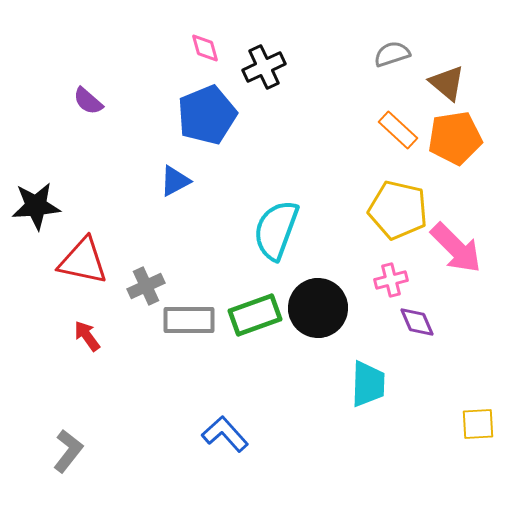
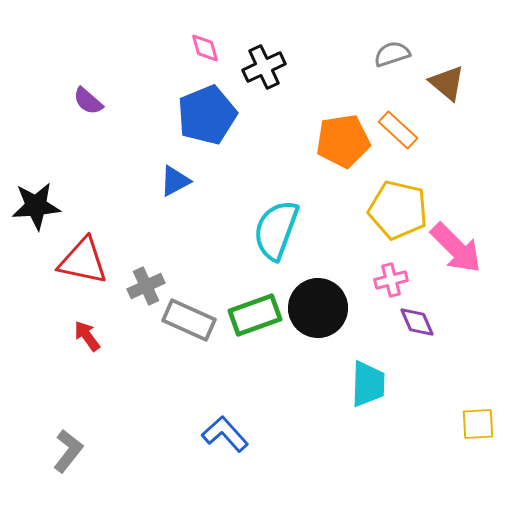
orange pentagon: moved 112 px left, 3 px down
gray rectangle: rotated 24 degrees clockwise
